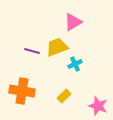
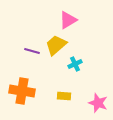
pink triangle: moved 5 px left, 2 px up
yellow trapezoid: moved 1 px left, 2 px up; rotated 20 degrees counterclockwise
yellow rectangle: rotated 48 degrees clockwise
pink star: moved 3 px up
